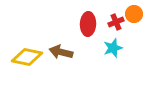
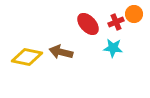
red ellipse: rotated 45 degrees counterclockwise
cyan star: rotated 24 degrees clockwise
